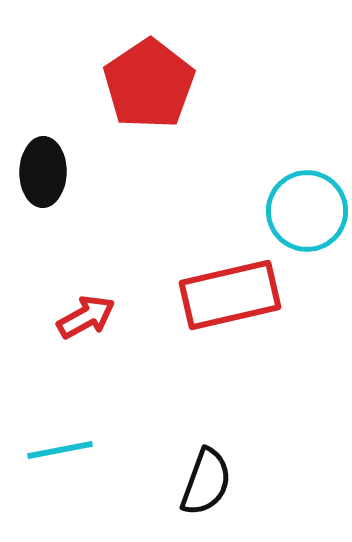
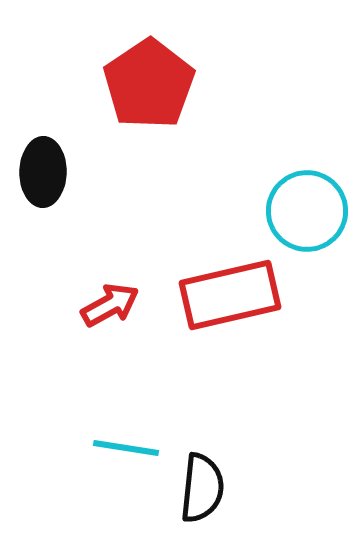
red arrow: moved 24 px right, 12 px up
cyan line: moved 66 px right, 2 px up; rotated 20 degrees clockwise
black semicircle: moved 4 px left, 6 px down; rotated 14 degrees counterclockwise
